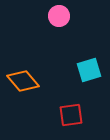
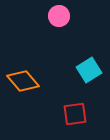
cyan square: rotated 15 degrees counterclockwise
red square: moved 4 px right, 1 px up
